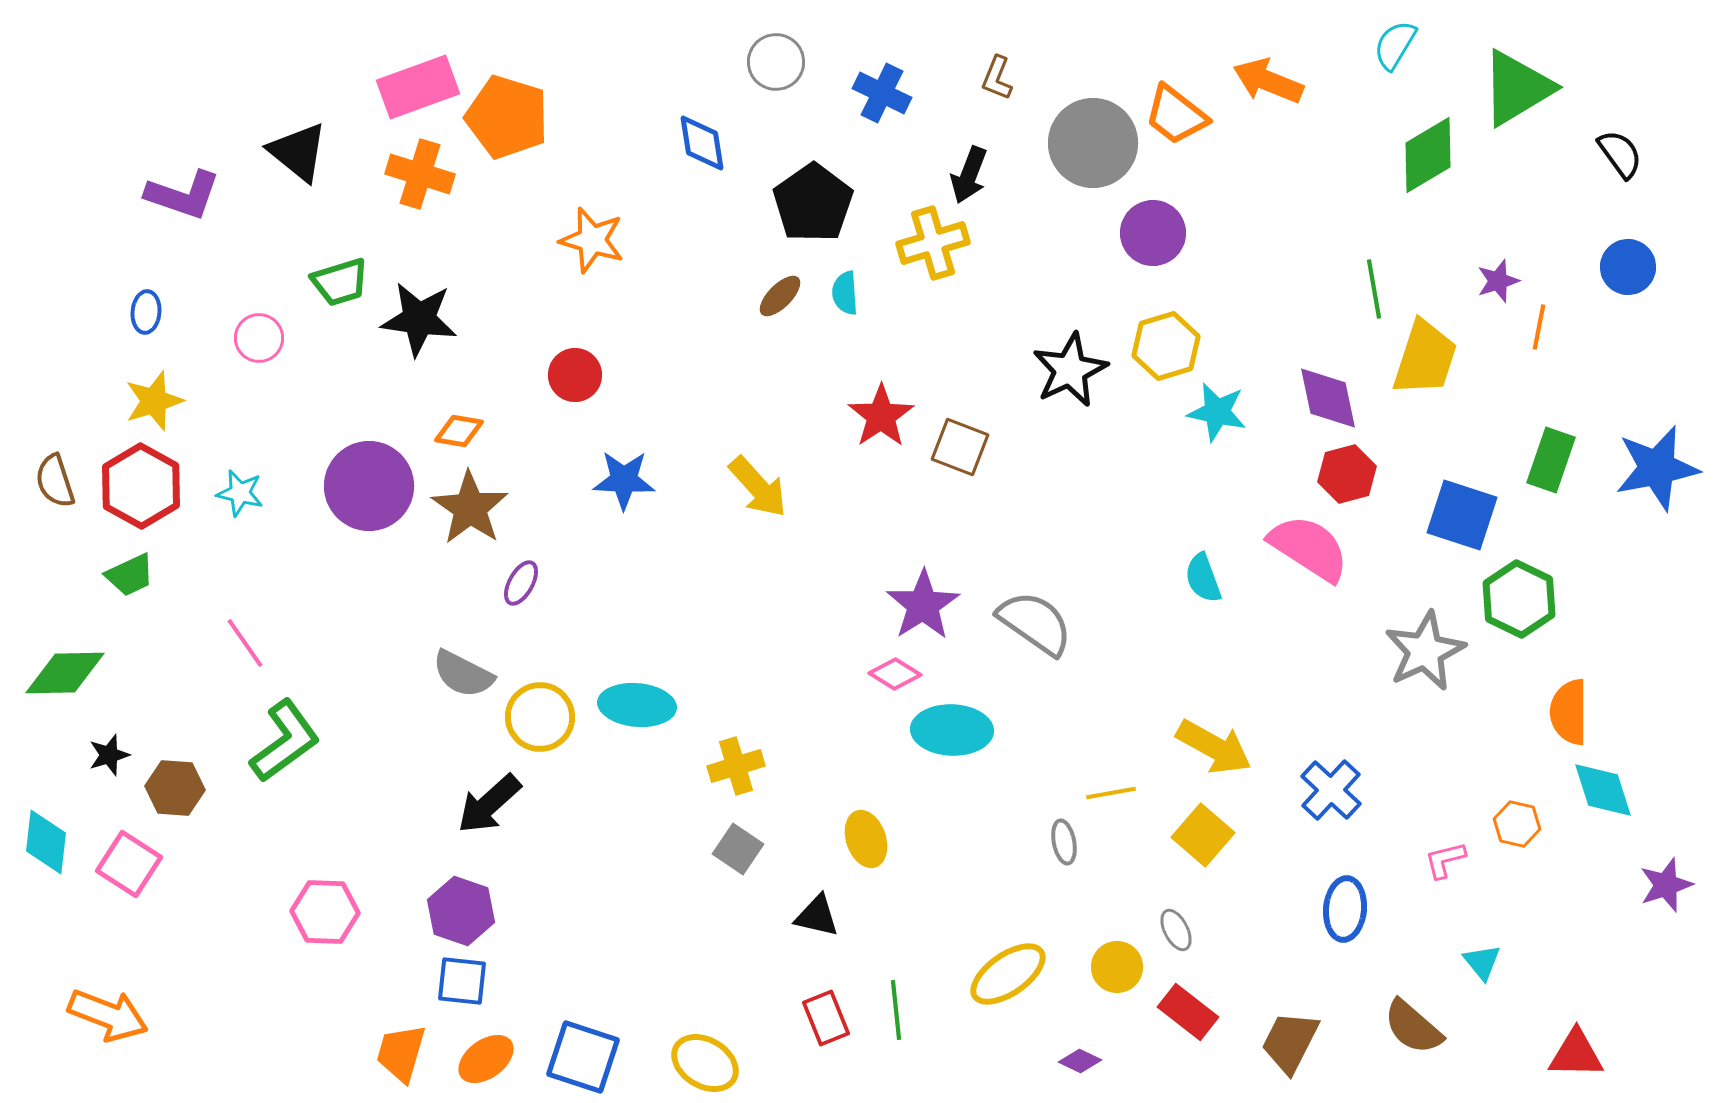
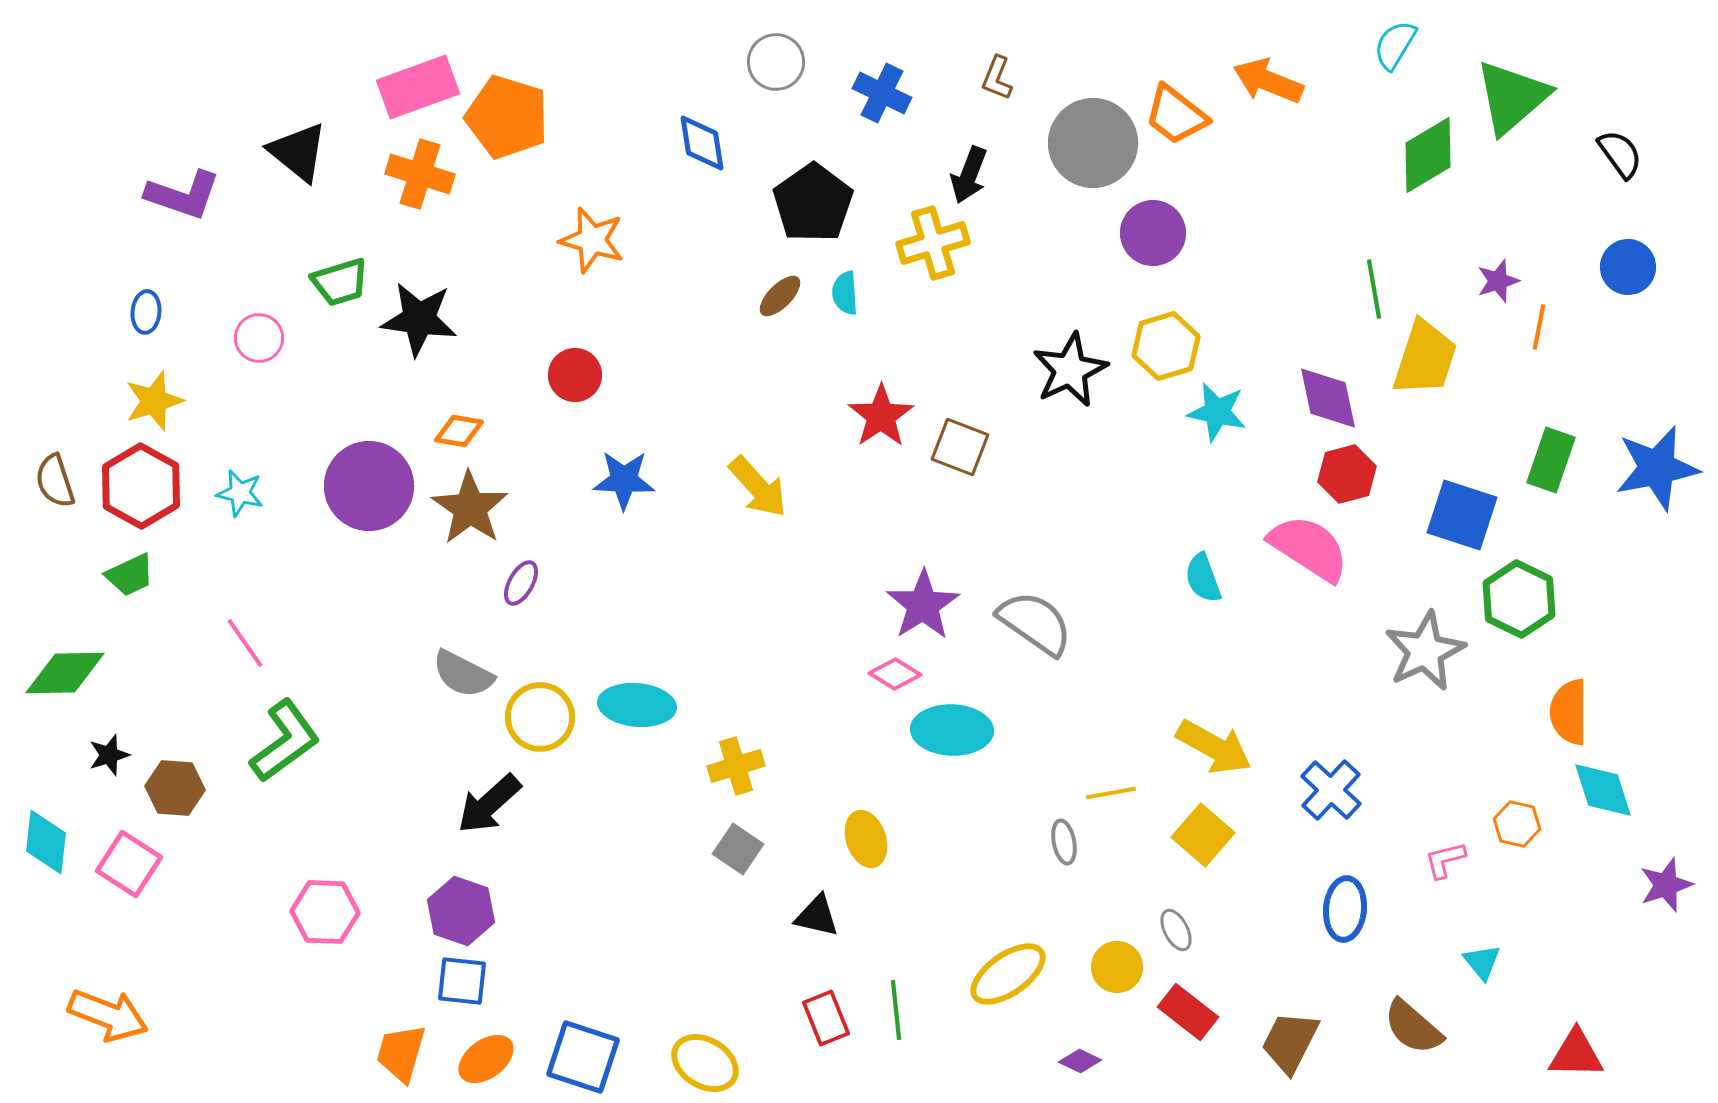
green triangle at (1517, 88): moved 5 px left, 9 px down; rotated 10 degrees counterclockwise
